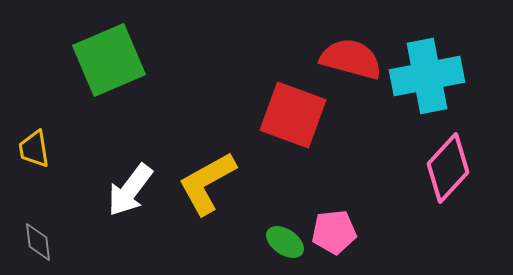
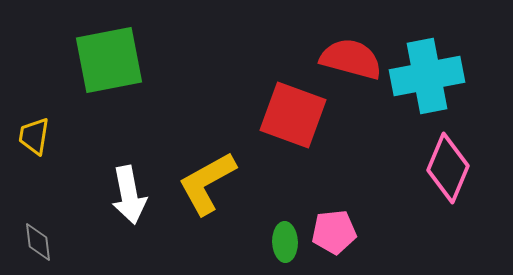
green square: rotated 12 degrees clockwise
yellow trapezoid: moved 13 px up; rotated 18 degrees clockwise
pink diamond: rotated 20 degrees counterclockwise
white arrow: moved 1 px left, 5 px down; rotated 48 degrees counterclockwise
green ellipse: rotated 54 degrees clockwise
